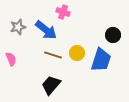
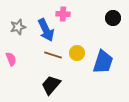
pink cross: moved 2 px down; rotated 16 degrees counterclockwise
blue arrow: rotated 25 degrees clockwise
black circle: moved 17 px up
blue trapezoid: moved 2 px right, 2 px down
